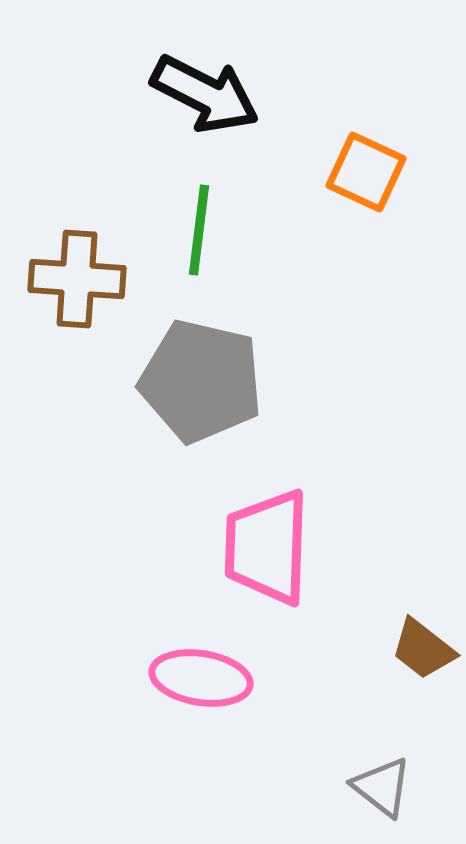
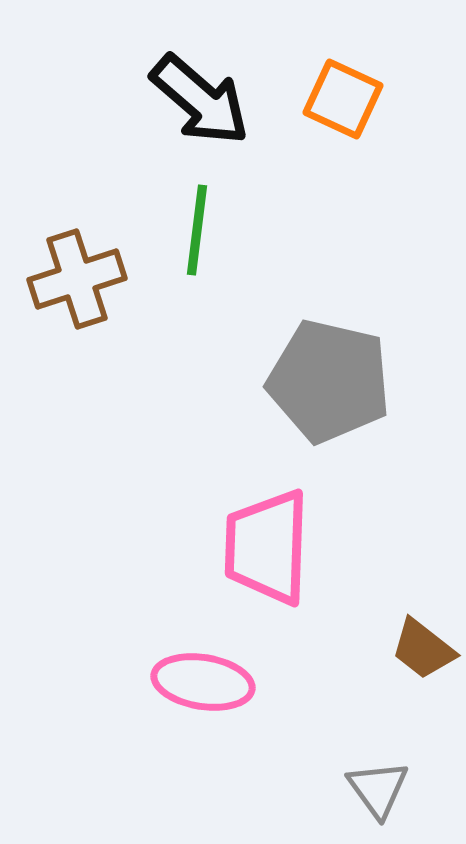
black arrow: moved 5 px left, 6 px down; rotated 14 degrees clockwise
orange square: moved 23 px left, 73 px up
green line: moved 2 px left
brown cross: rotated 22 degrees counterclockwise
gray pentagon: moved 128 px right
pink ellipse: moved 2 px right, 4 px down
gray triangle: moved 4 px left, 2 px down; rotated 16 degrees clockwise
